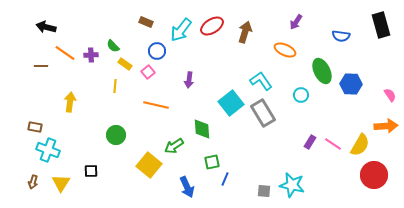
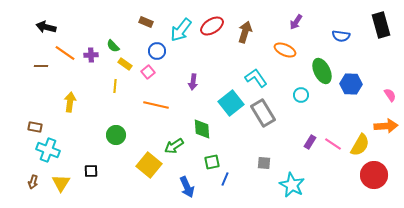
purple arrow at (189, 80): moved 4 px right, 2 px down
cyan L-shape at (261, 81): moved 5 px left, 3 px up
cyan star at (292, 185): rotated 15 degrees clockwise
gray square at (264, 191): moved 28 px up
